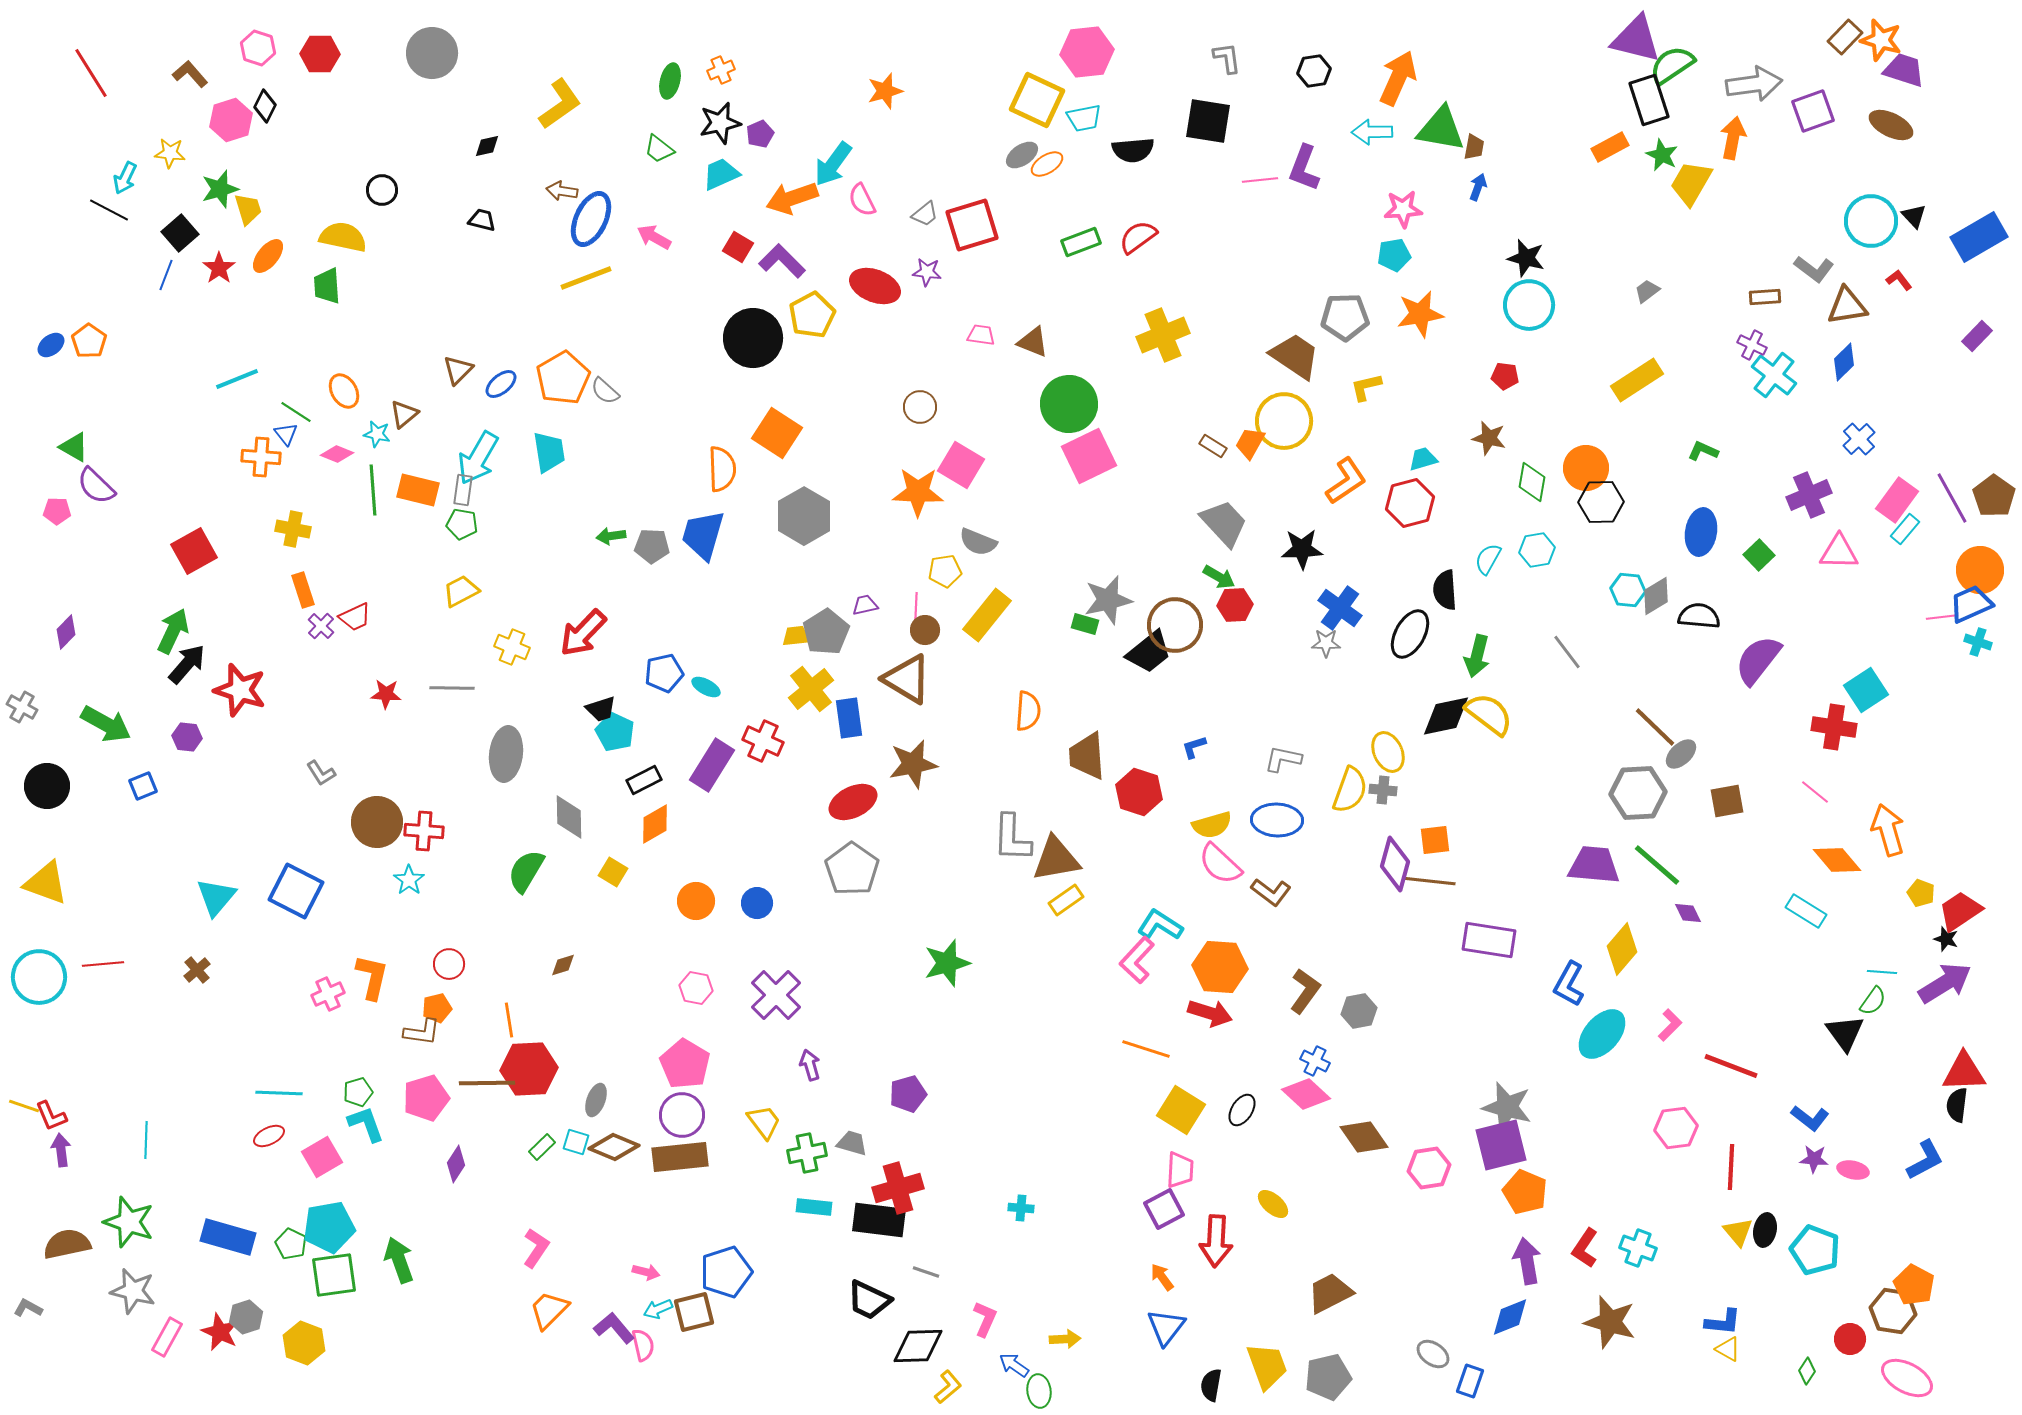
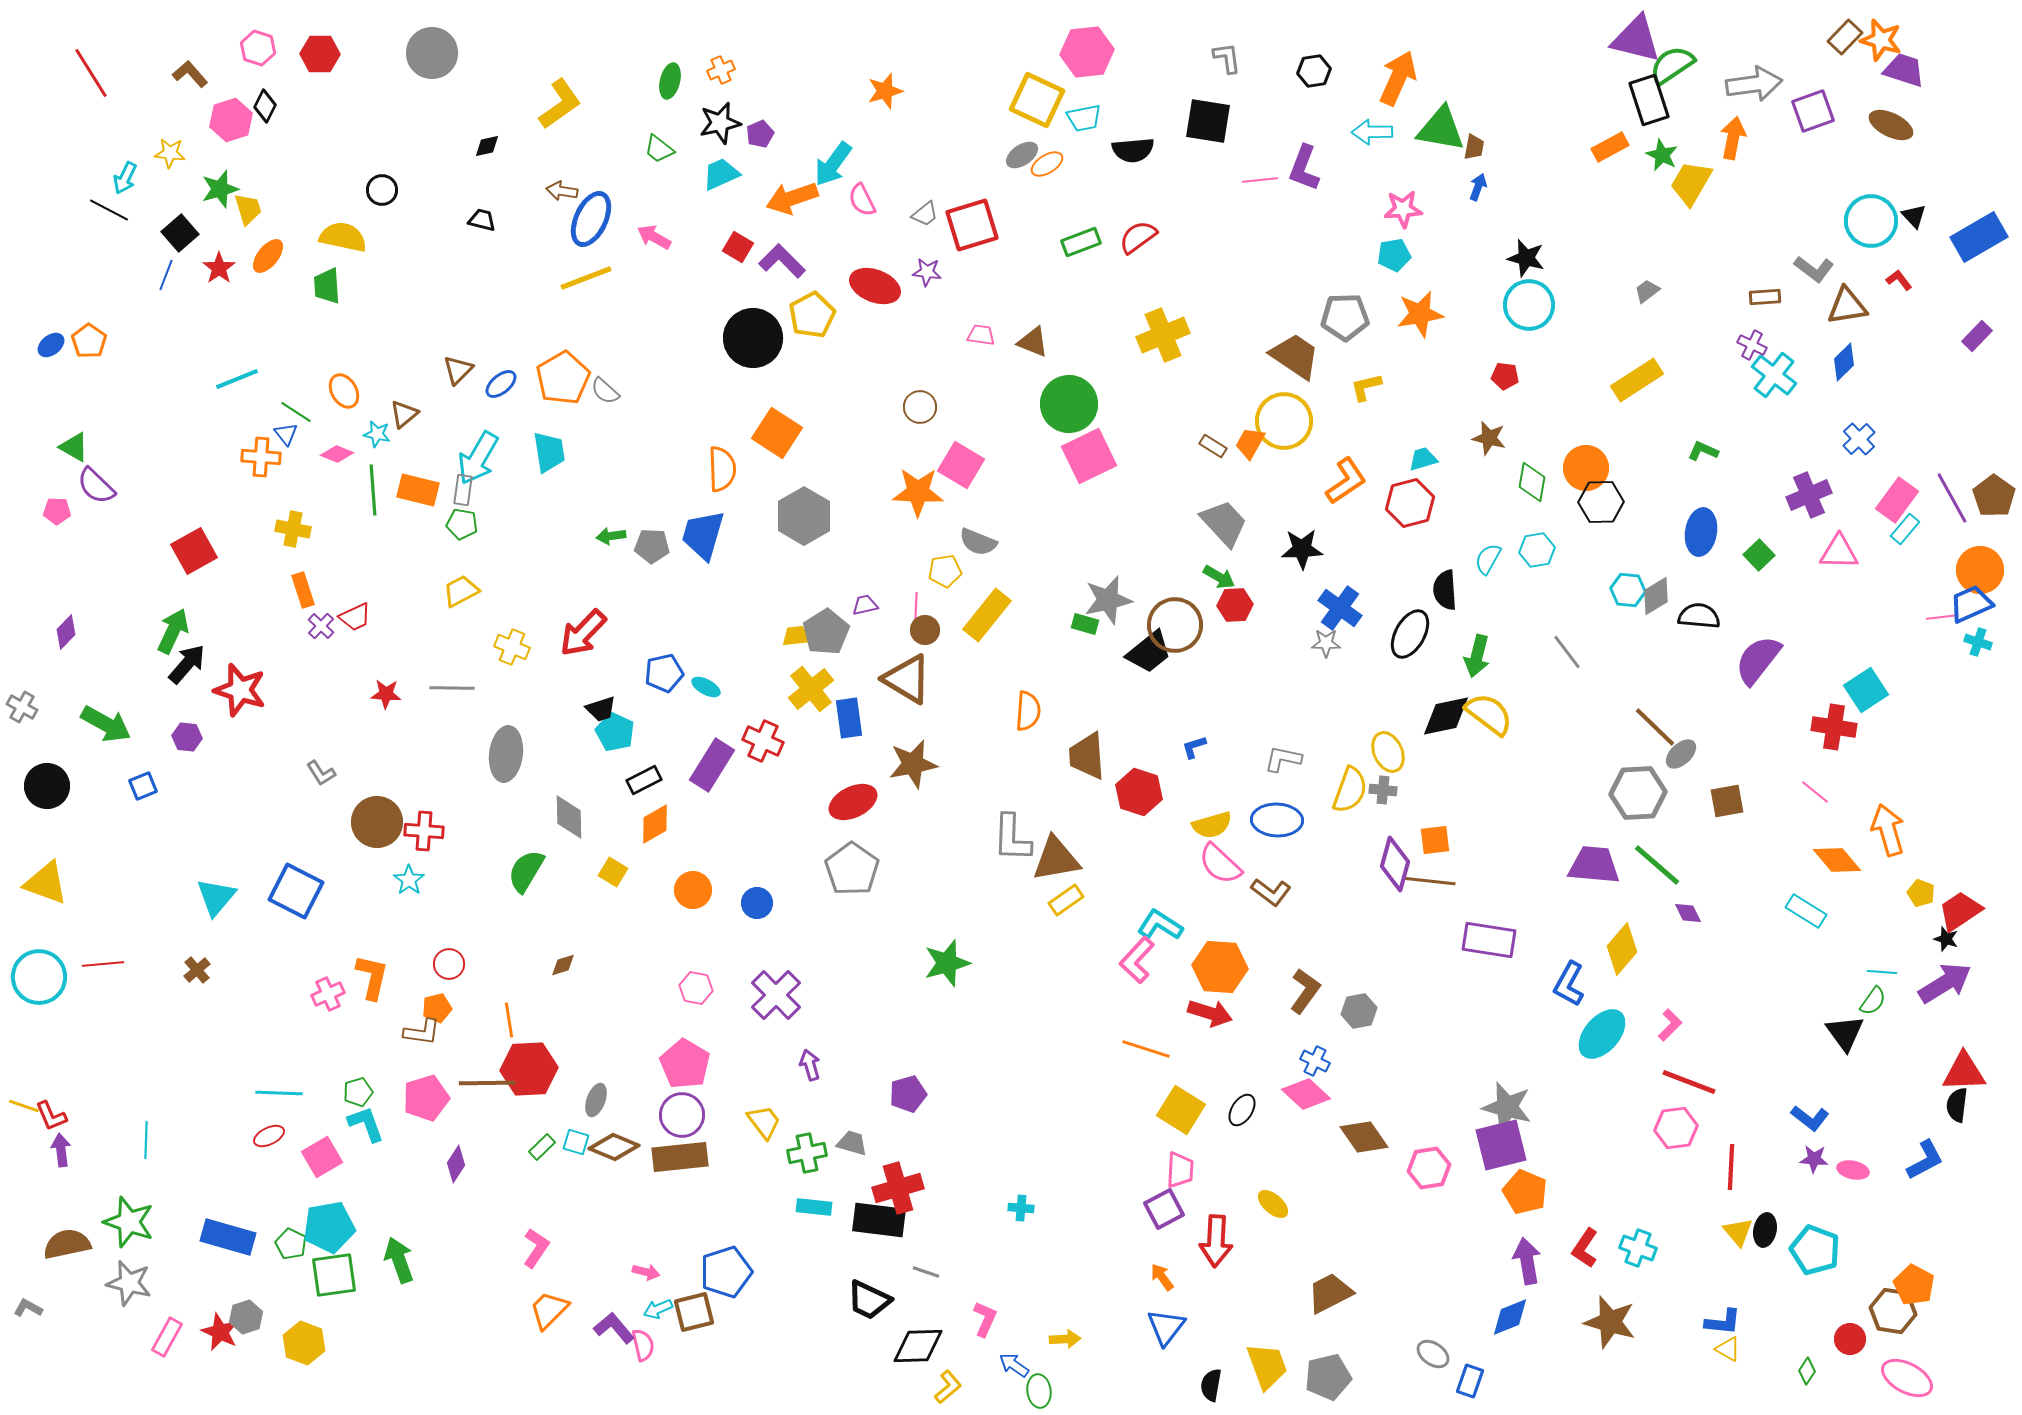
orange circle at (696, 901): moved 3 px left, 11 px up
red line at (1731, 1066): moved 42 px left, 16 px down
gray star at (133, 1291): moved 4 px left, 8 px up
